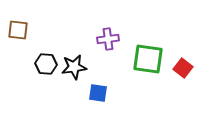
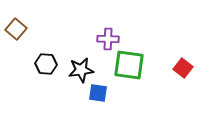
brown square: moved 2 px left, 1 px up; rotated 35 degrees clockwise
purple cross: rotated 10 degrees clockwise
green square: moved 19 px left, 6 px down
black star: moved 7 px right, 3 px down
